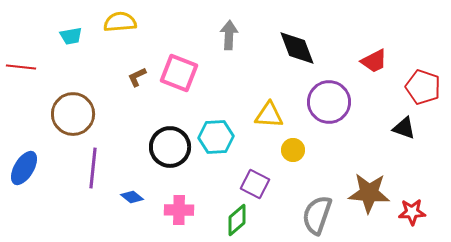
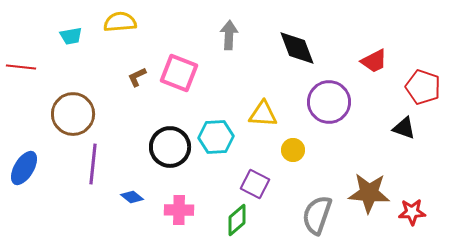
yellow triangle: moved 6 px left, 1 px up
purple line: moved 4 px up
